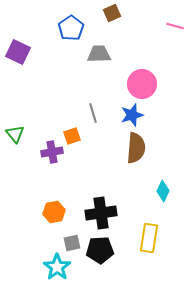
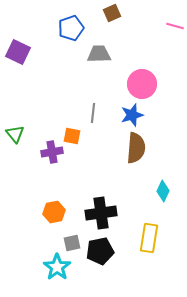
blue pentagon: rotated 15 degrees clockwise
gray line: rotated 24 degrees clockwise
orange square: rotated 30 degrees clockwise
black pentagon: moved 1 px down; rotated 8 degrees counterclockwise
